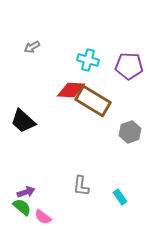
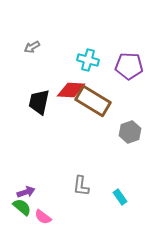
black trapezoid: moved 16 px right, 19 px up; rotated 60 degrees clockwise
